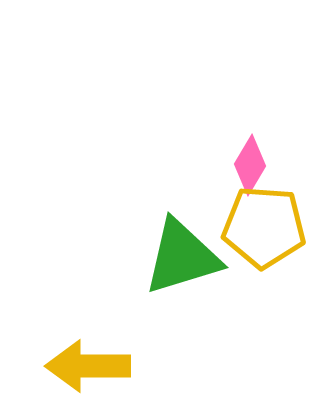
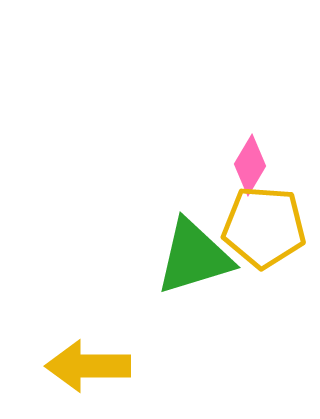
green triangle: moved 12 px right
